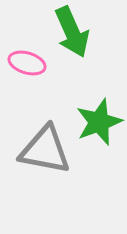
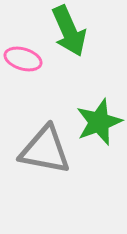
green arrow: moved 3 px left, 1 px up
pink ellipse: moved 4 px left, 4 px up
